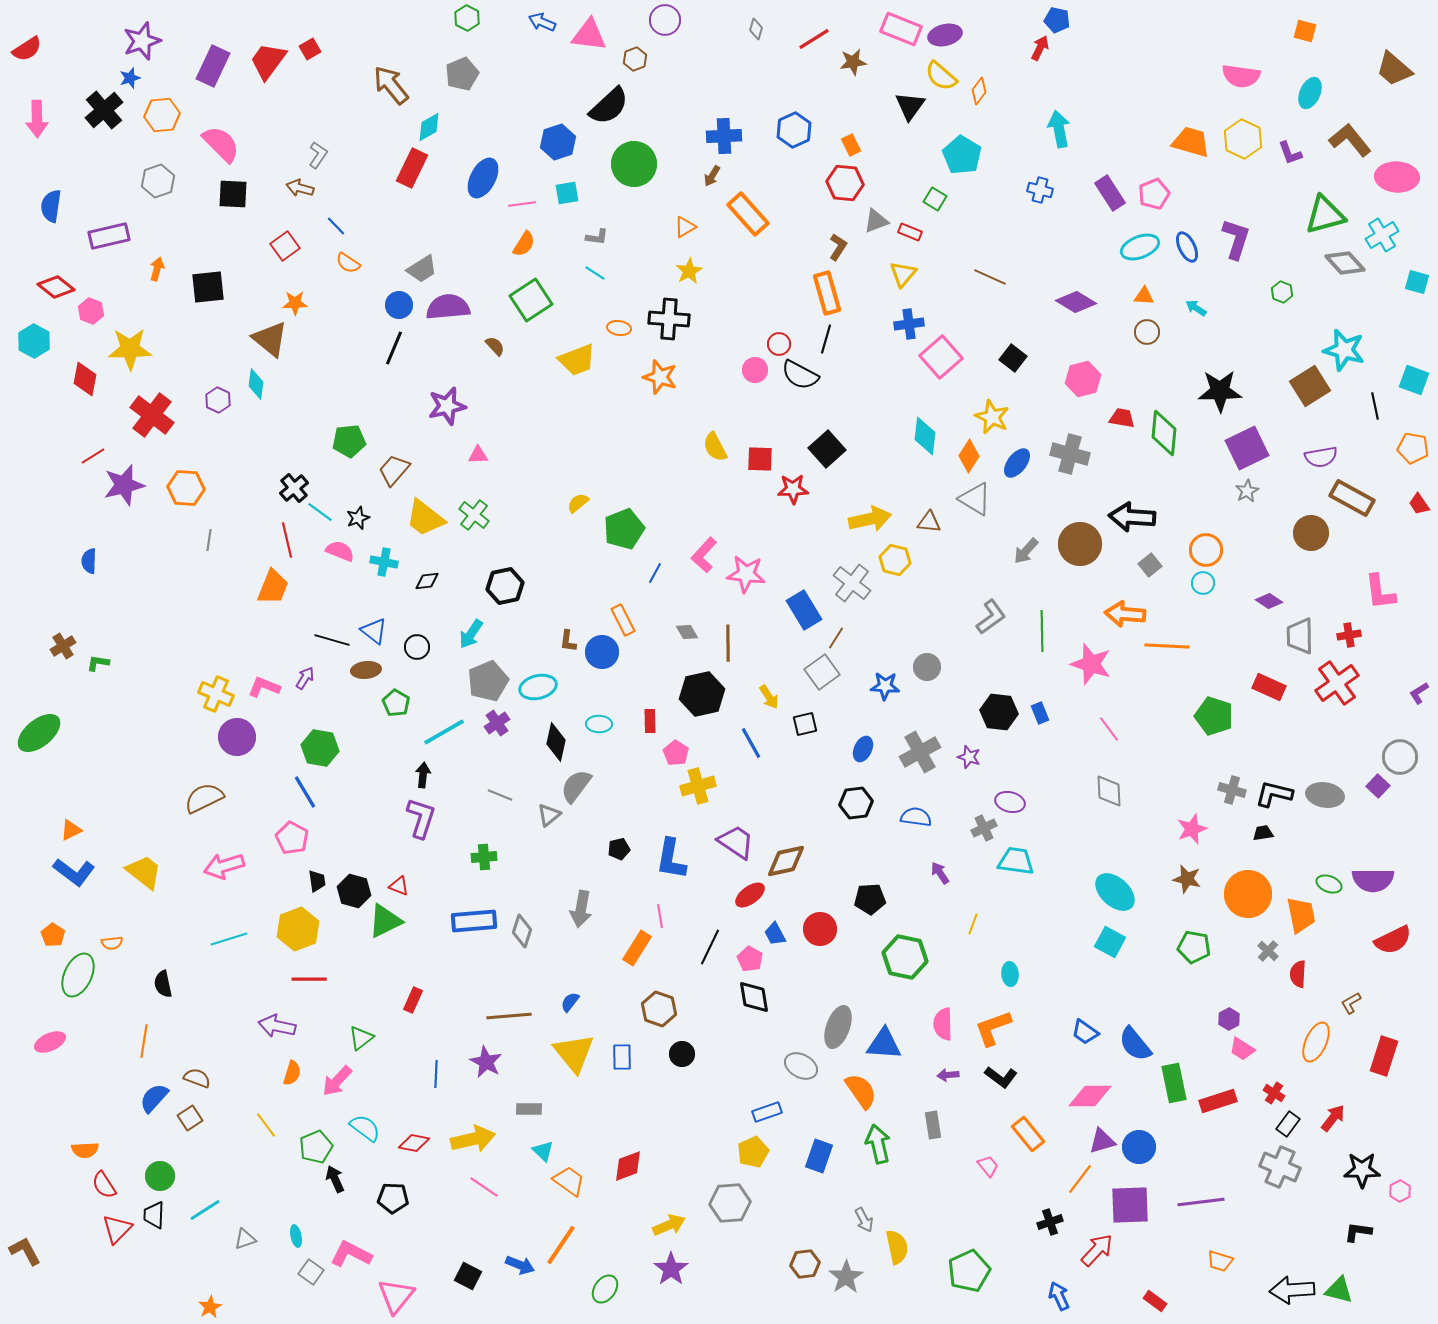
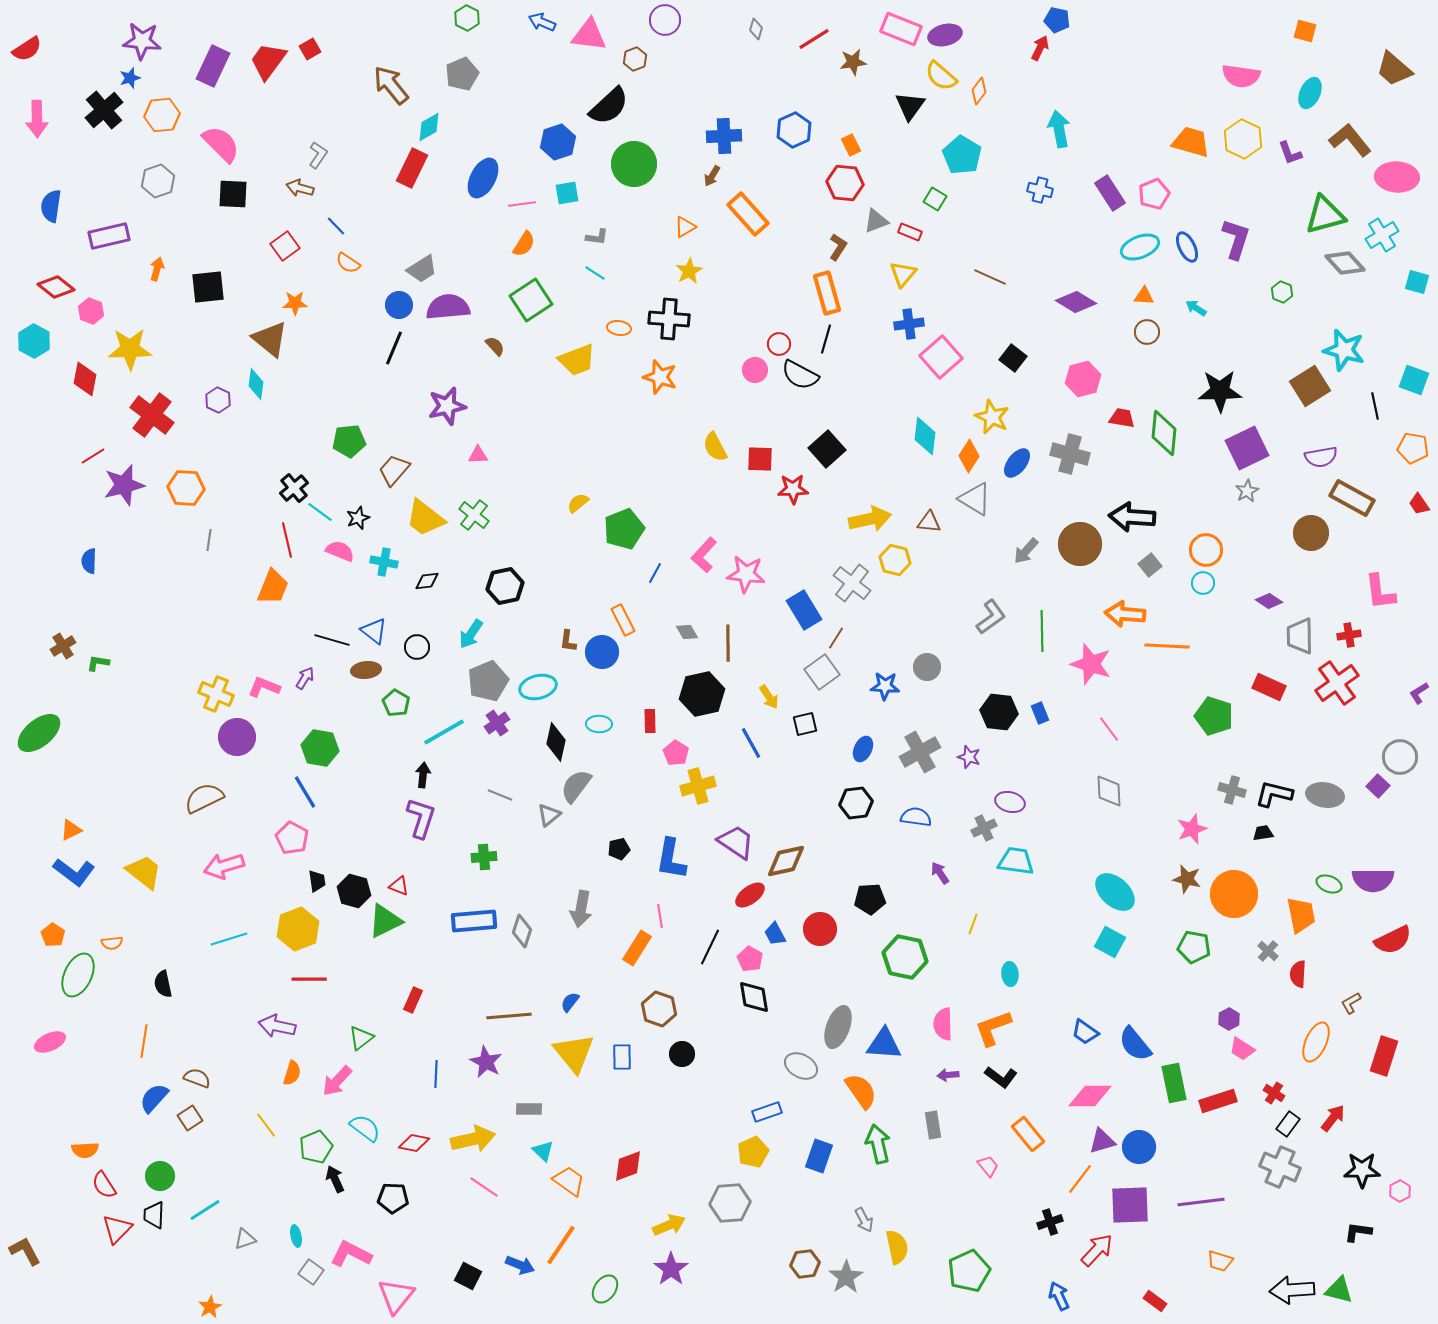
purple star at (142, 41): rotated 24 degrees clockwise
orange circle at (1248, 894): moved 14 px left
